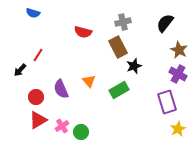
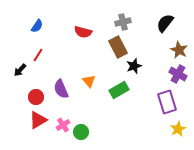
blue semicircle: moved 4 px right, 13 px down; rotated 72 degrees counterclockwise
pink cross: moved 1 px right, 1 px up
